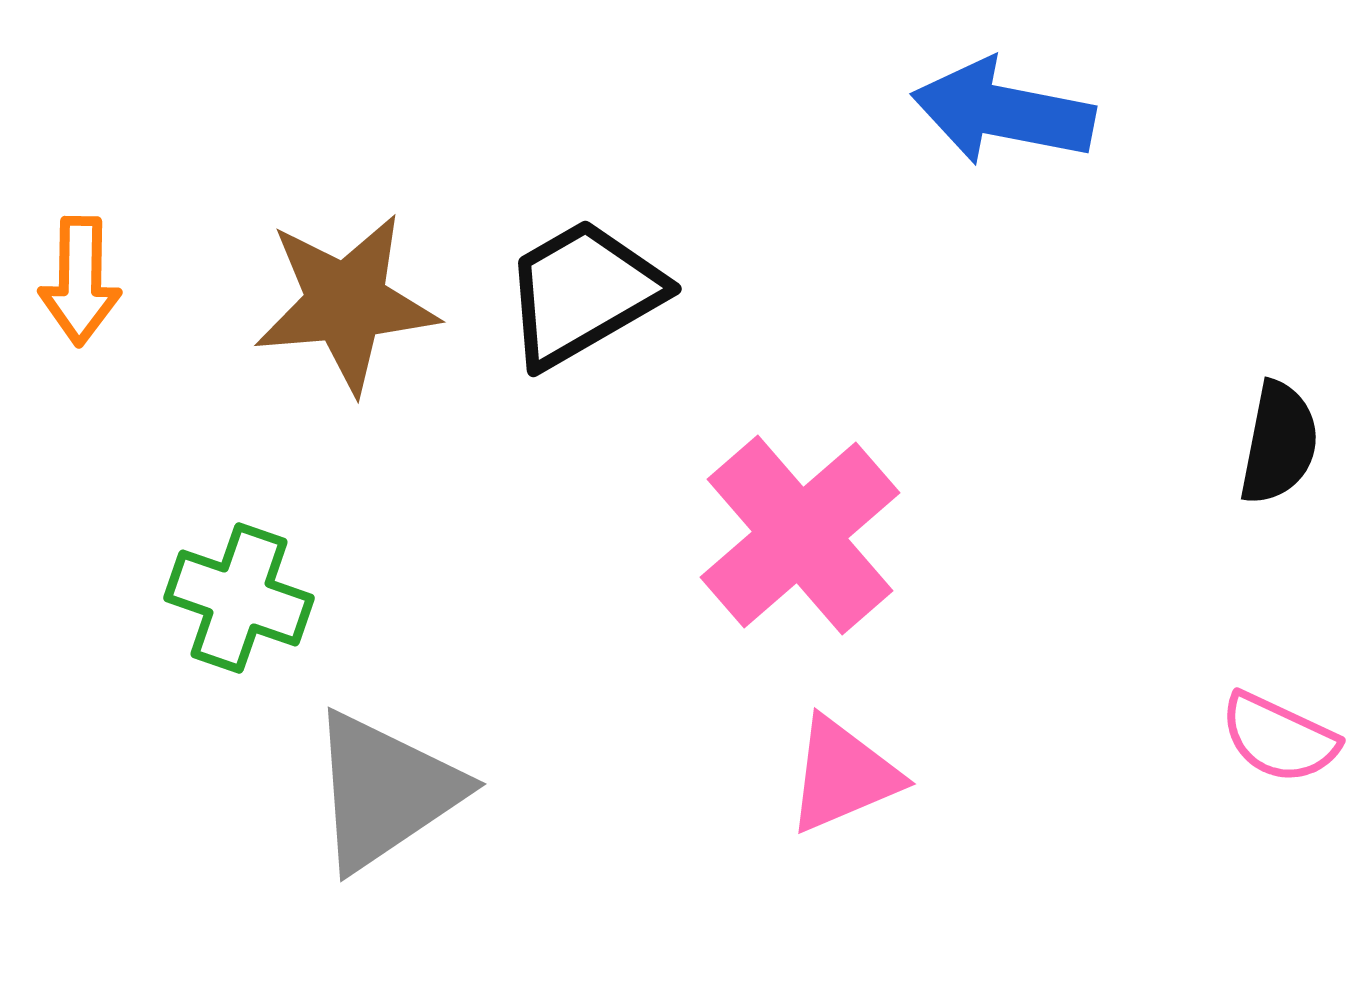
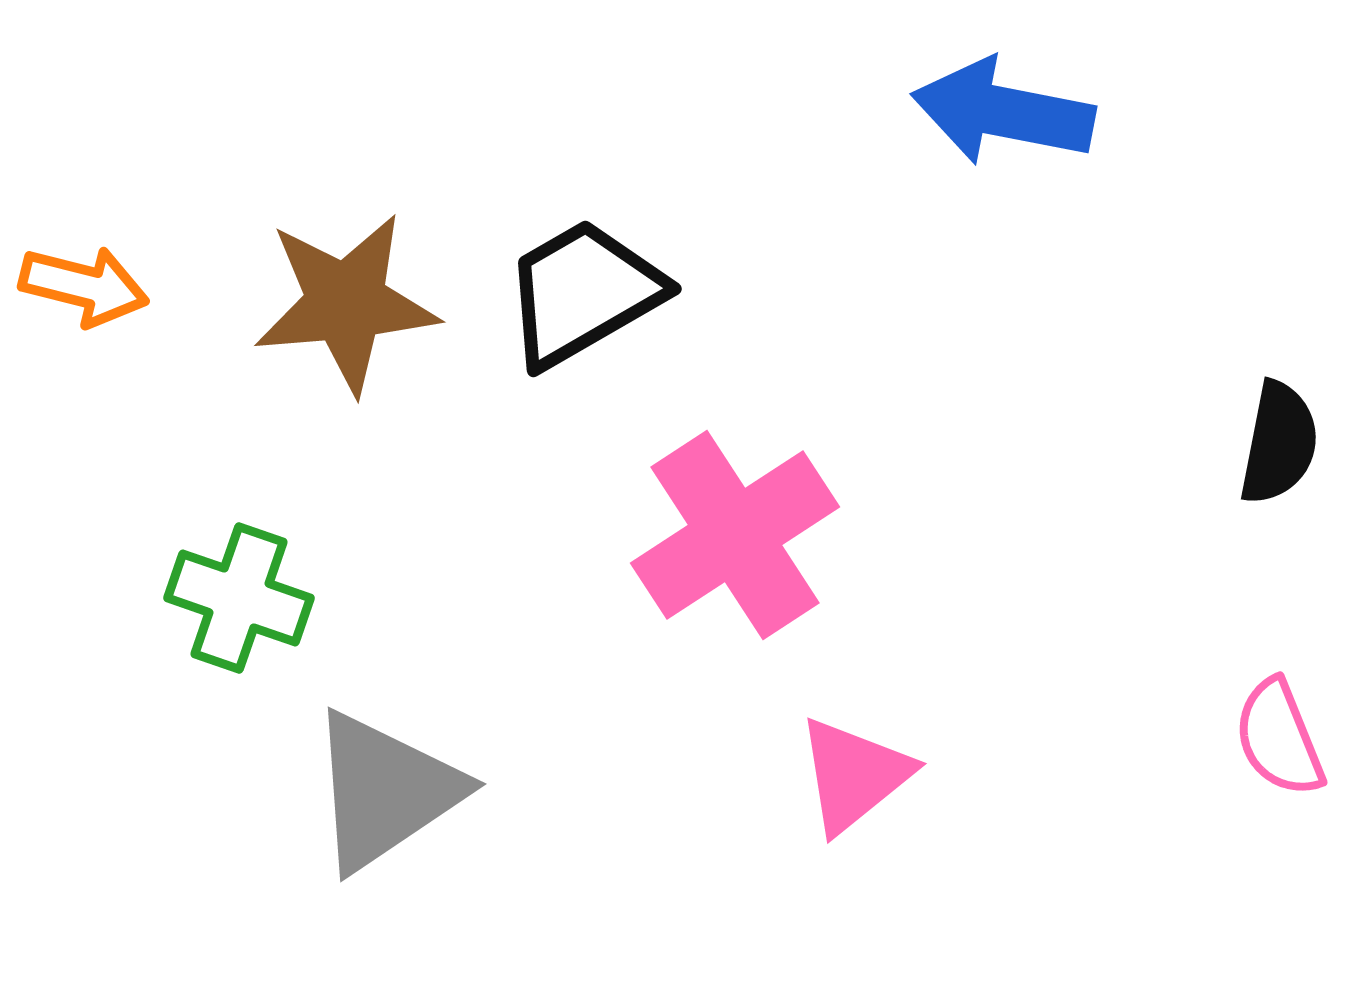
orange arrow: moved 4 px right, 5 px down; rotated 77 degrees counterclockwise
pink cross: moved 65 px left; rotated 8 degrees clockwise
pink semicircle: rotated 43 degrees clockwise
pink triangle: moved 11 px right; rotated 16 degrees counterclockwise
